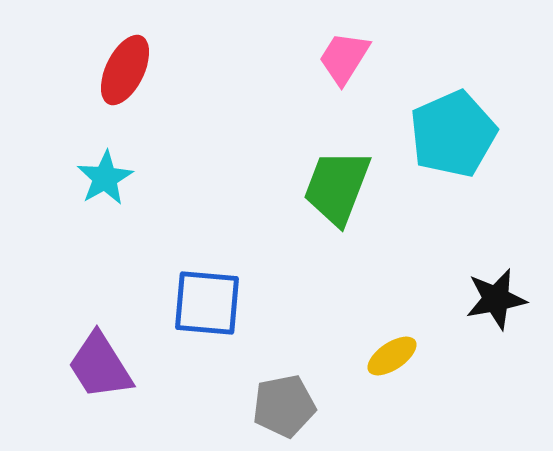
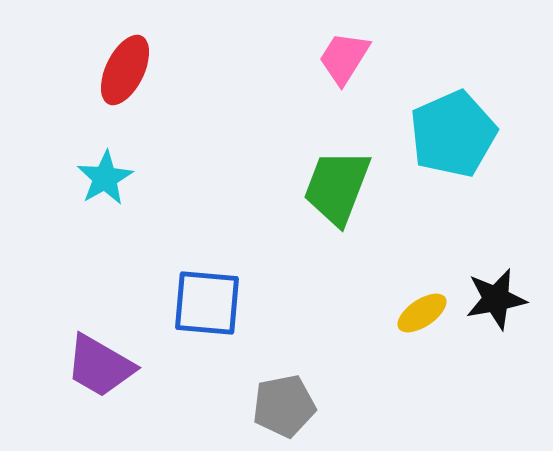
yellow ellipse: moved 30 px right, 43 px up
purple trapezoid: rotated 28 degrees counterclockwise
